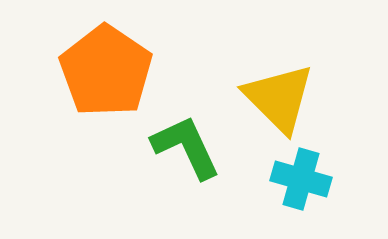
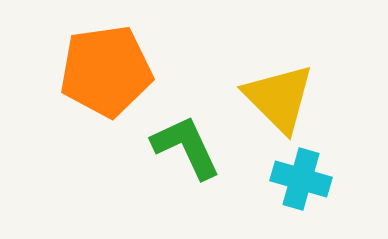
orange pentagon: rotated 30 degrees clockwise
